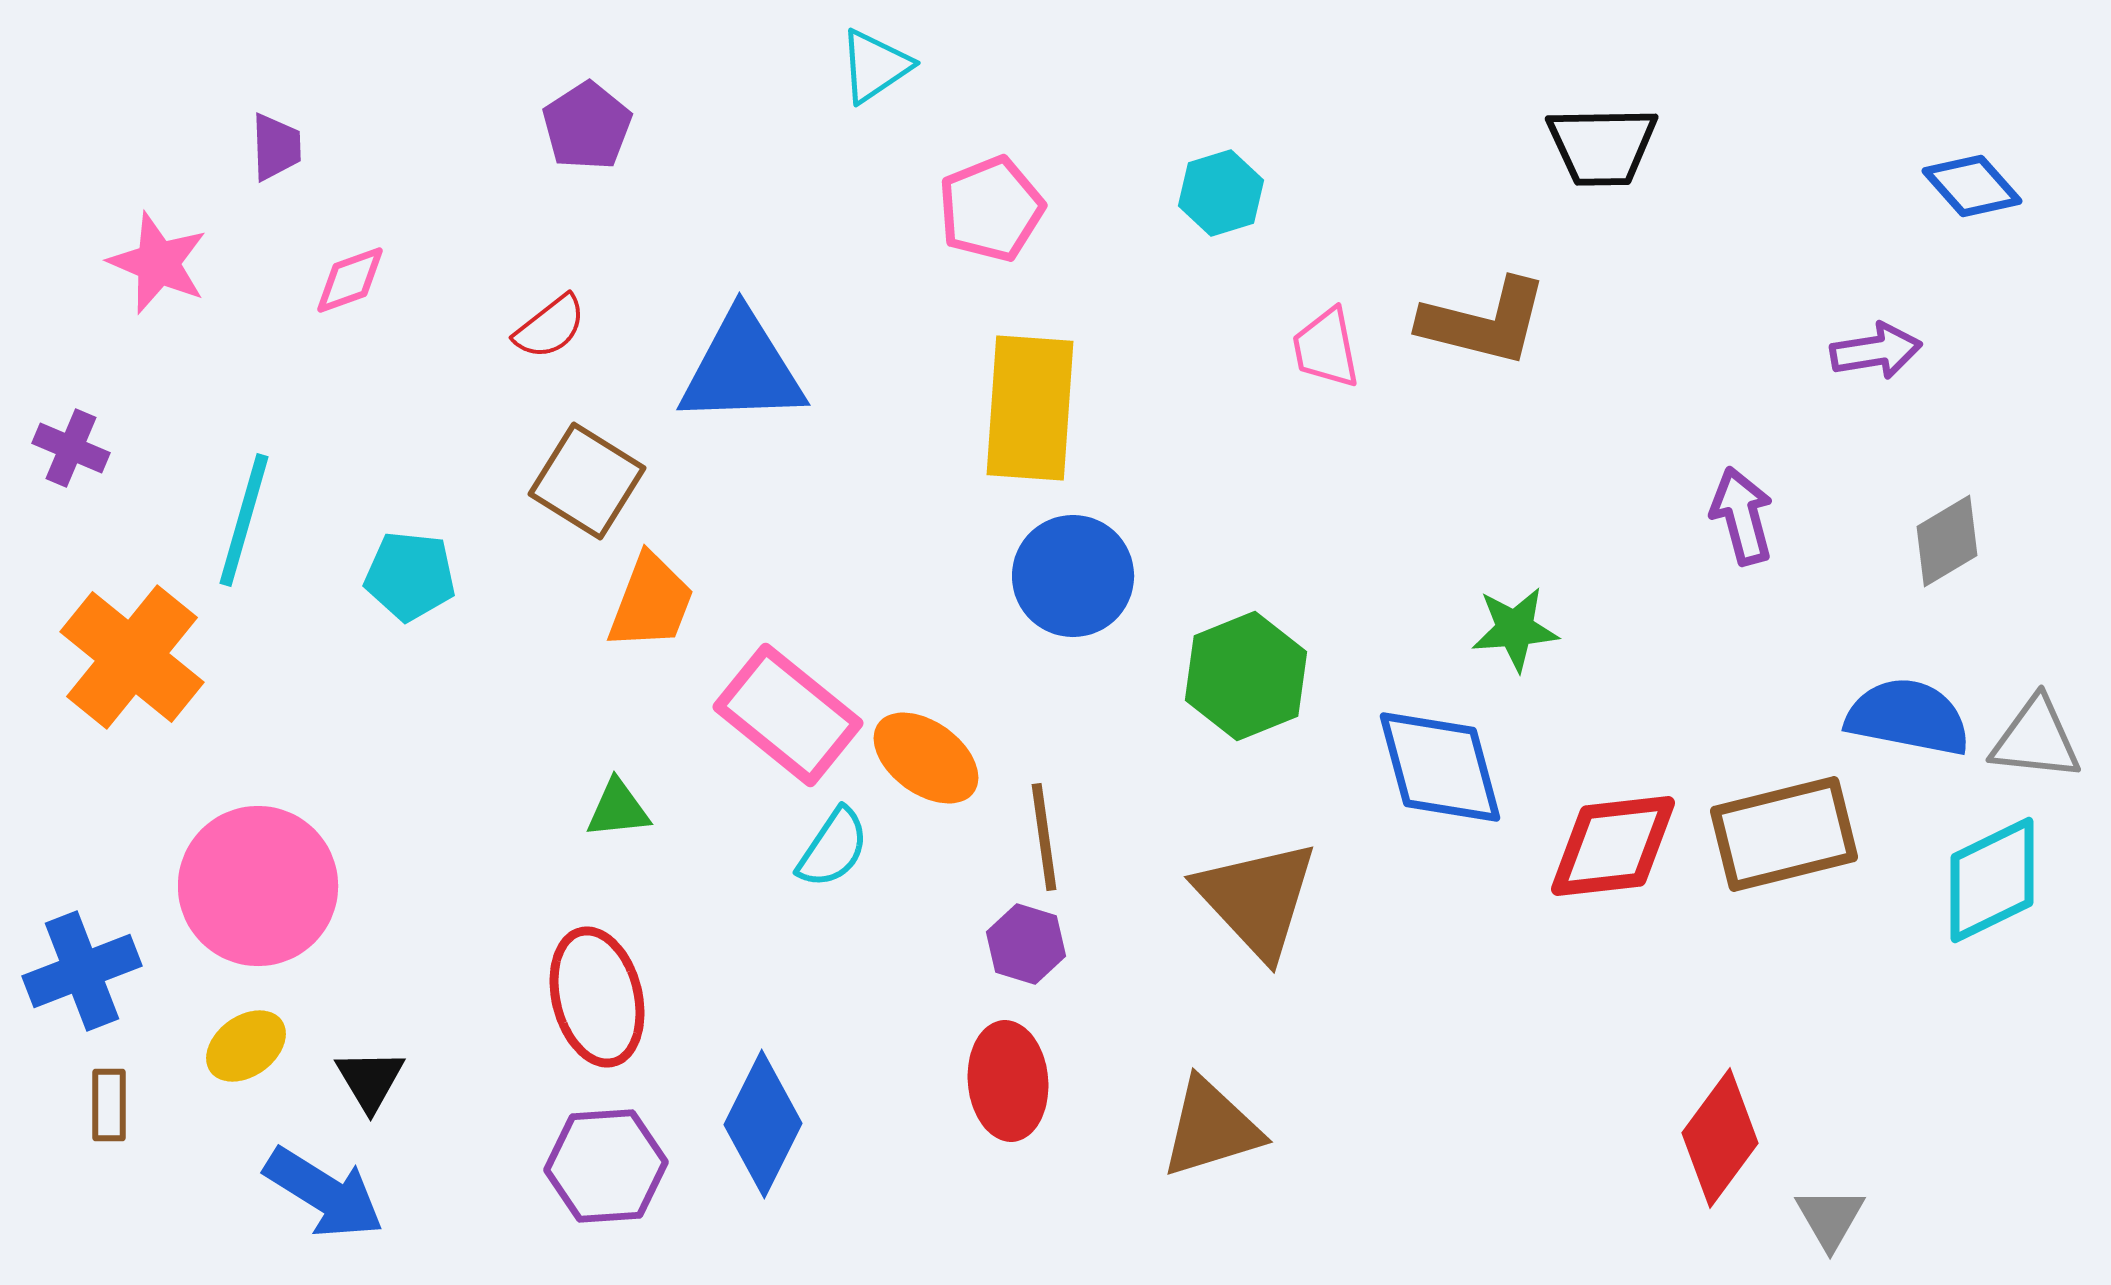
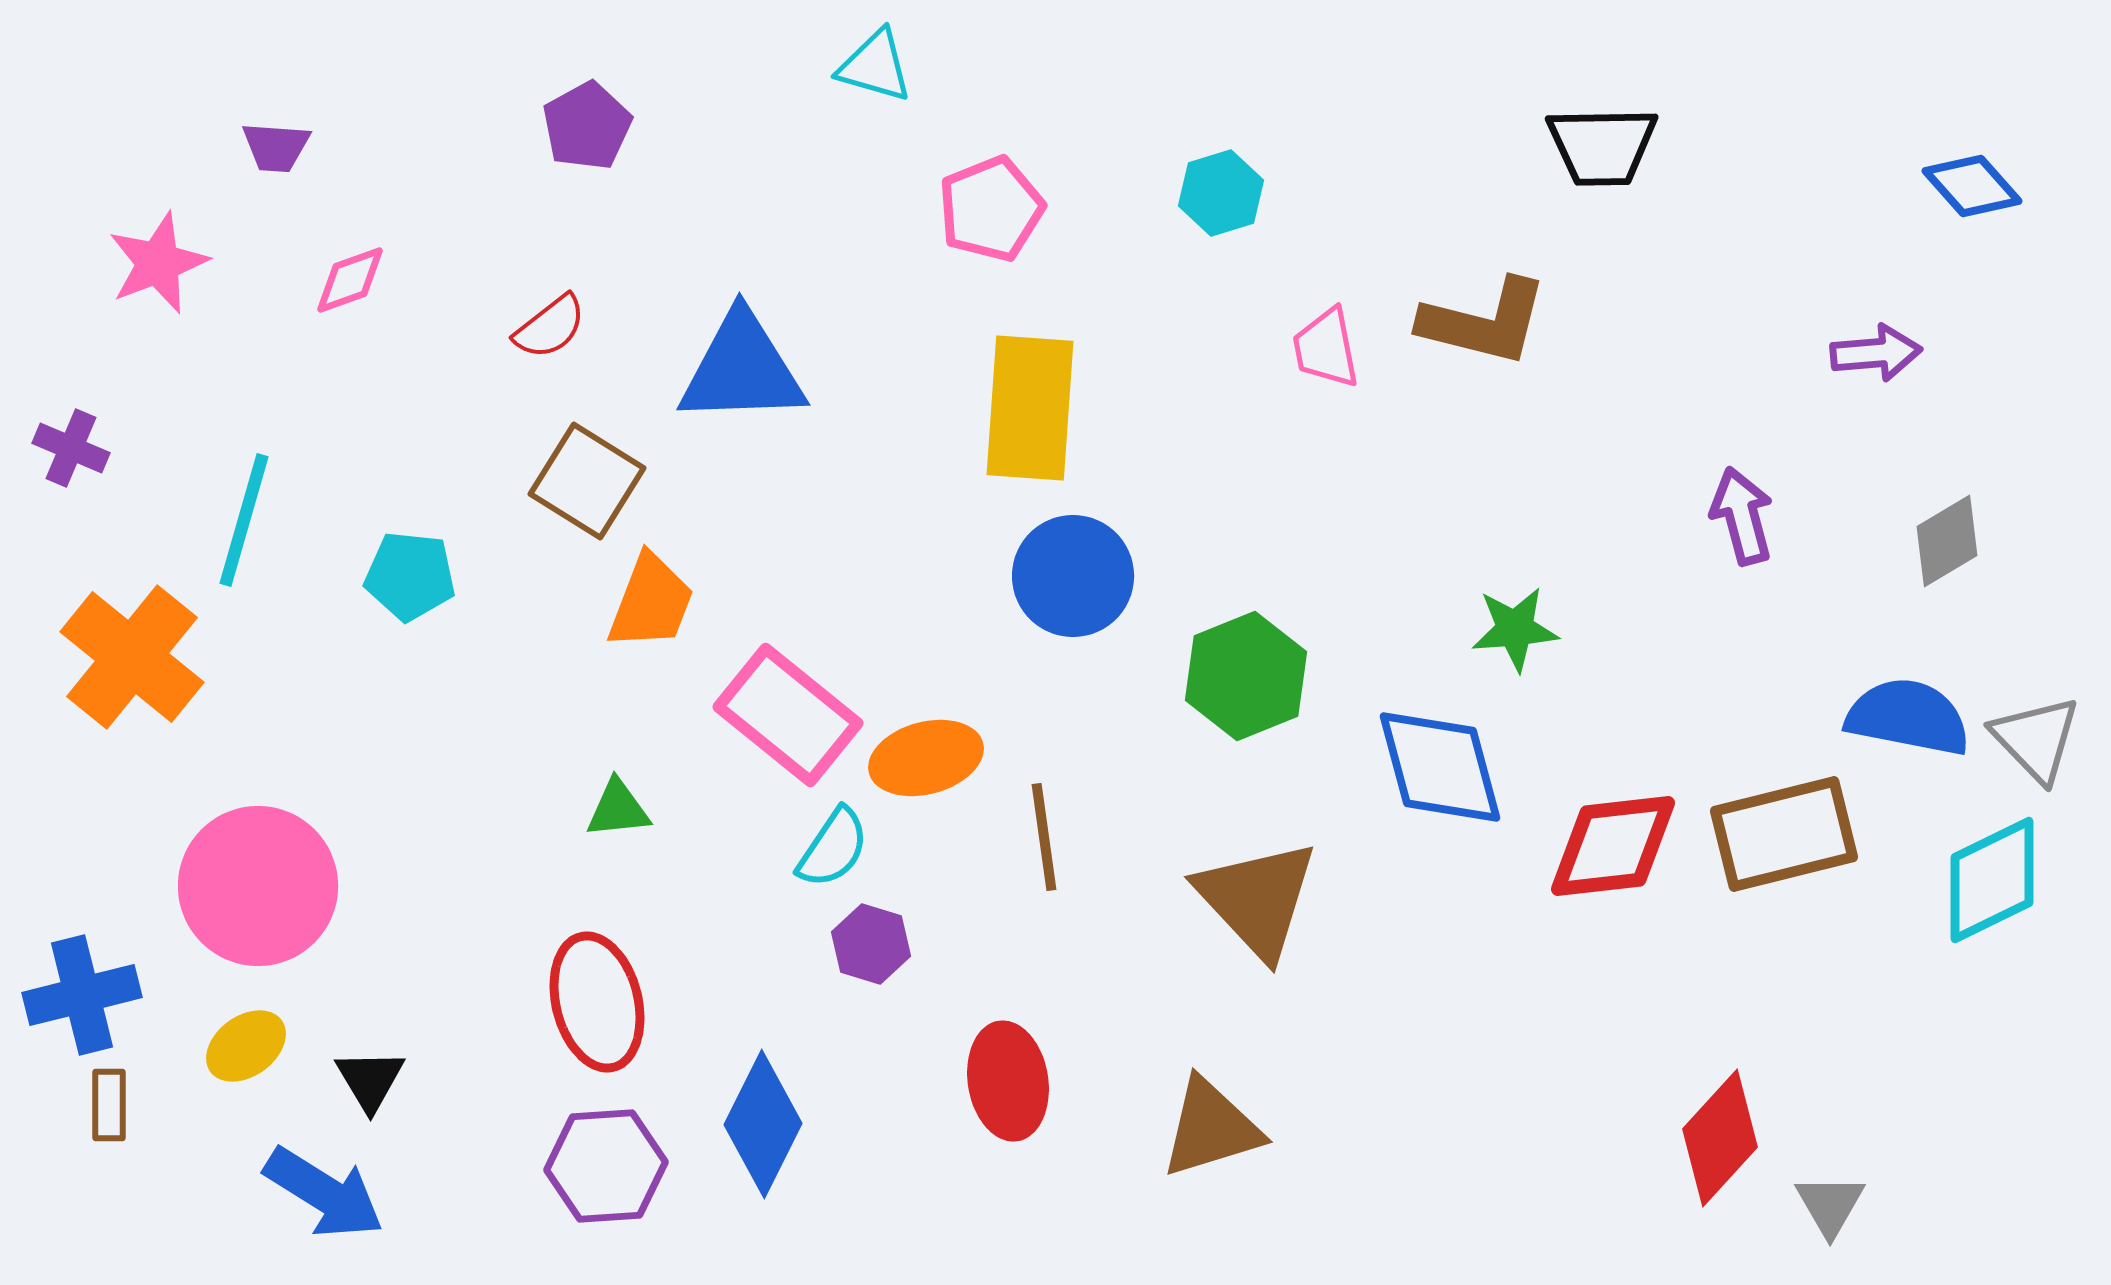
cyan triangle at (875, 66): rotated 50 degrees clockwise
purple pentagon at (587, 126): rotated 4 degrees clockwise
purple trapezoid at (276, 147): rotated 96 degrees clockwise
pink star at (158, 263): rotated 28 degrees clockwise
purple arrow at (1876, 351): moved 2 px down; rotated 4 degrees clockwise
gray triangle at (2036, 739): rotated 40 degrees clockwise
orange ellipse at (926, 758): rotated 51 degrees counterclockwise
purple hexagon at (1026, 944): moved 155 px left
blue cross at (82, 971): moved 24 px down; rotated 7 degrees clockwise
red ellipse at (597, 997): moved 5 px down
red ellipse at (1008, 1081): rotated 4 degrees counterclockwise
red diamond at (1720, 1138): rotated 6 degrees clockwise
gray triangle at (1830, 1218): moved 13 px up
